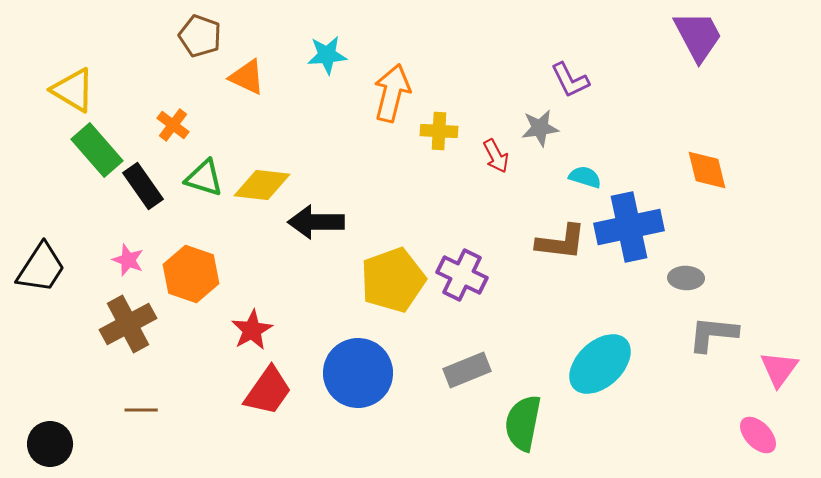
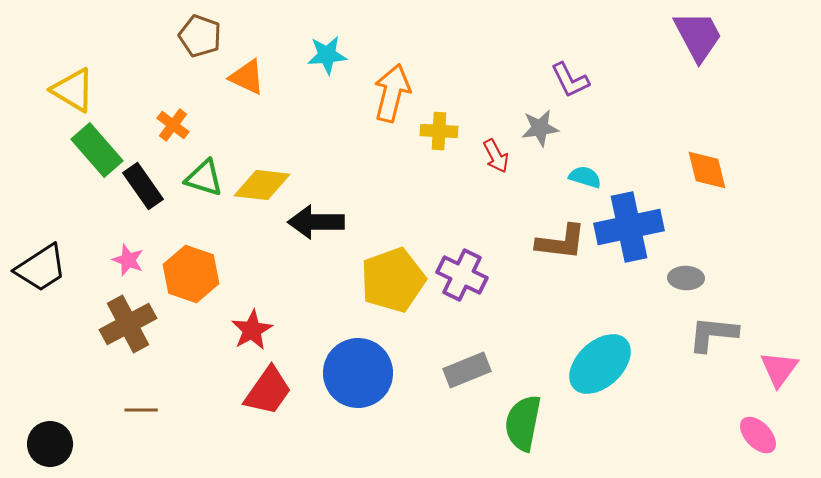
black trapezoid: rotated 24 degrees clockwise
